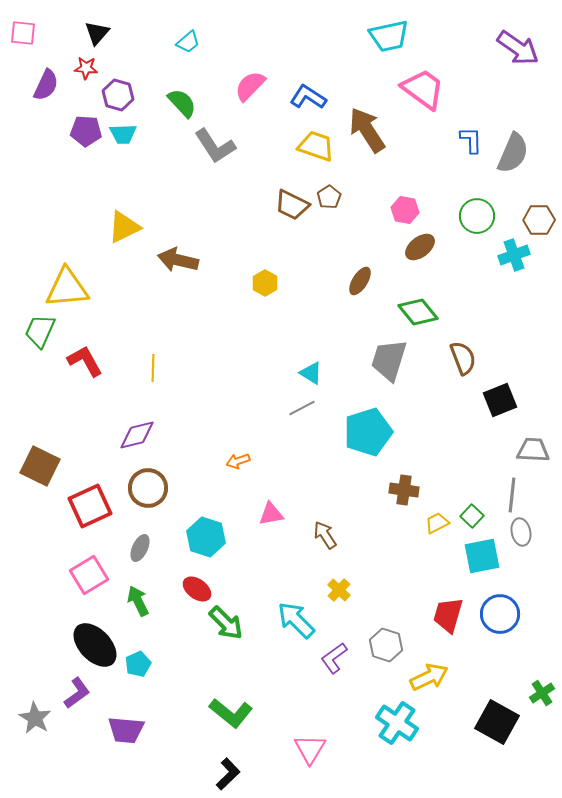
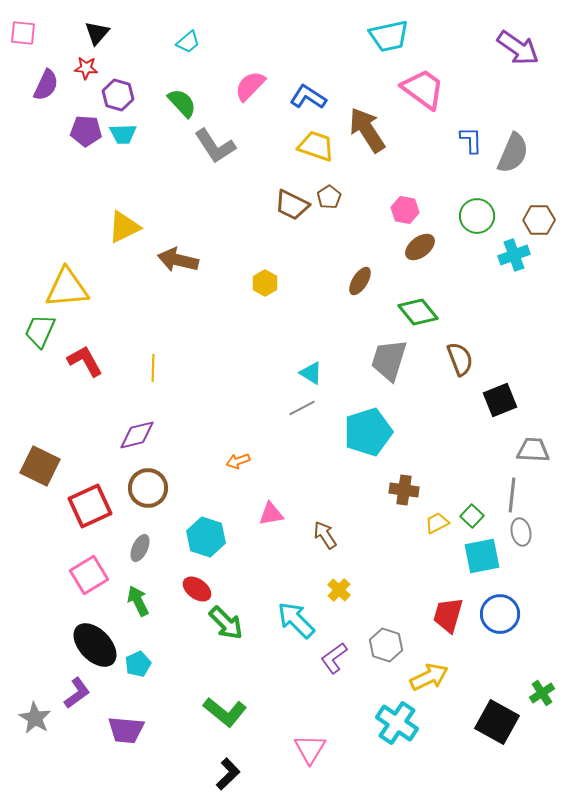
brown semicircle at (463, 358): moved 3 px left, 1 px down
green L-shape at (231, 713): moved 6 px left, 1 px up
